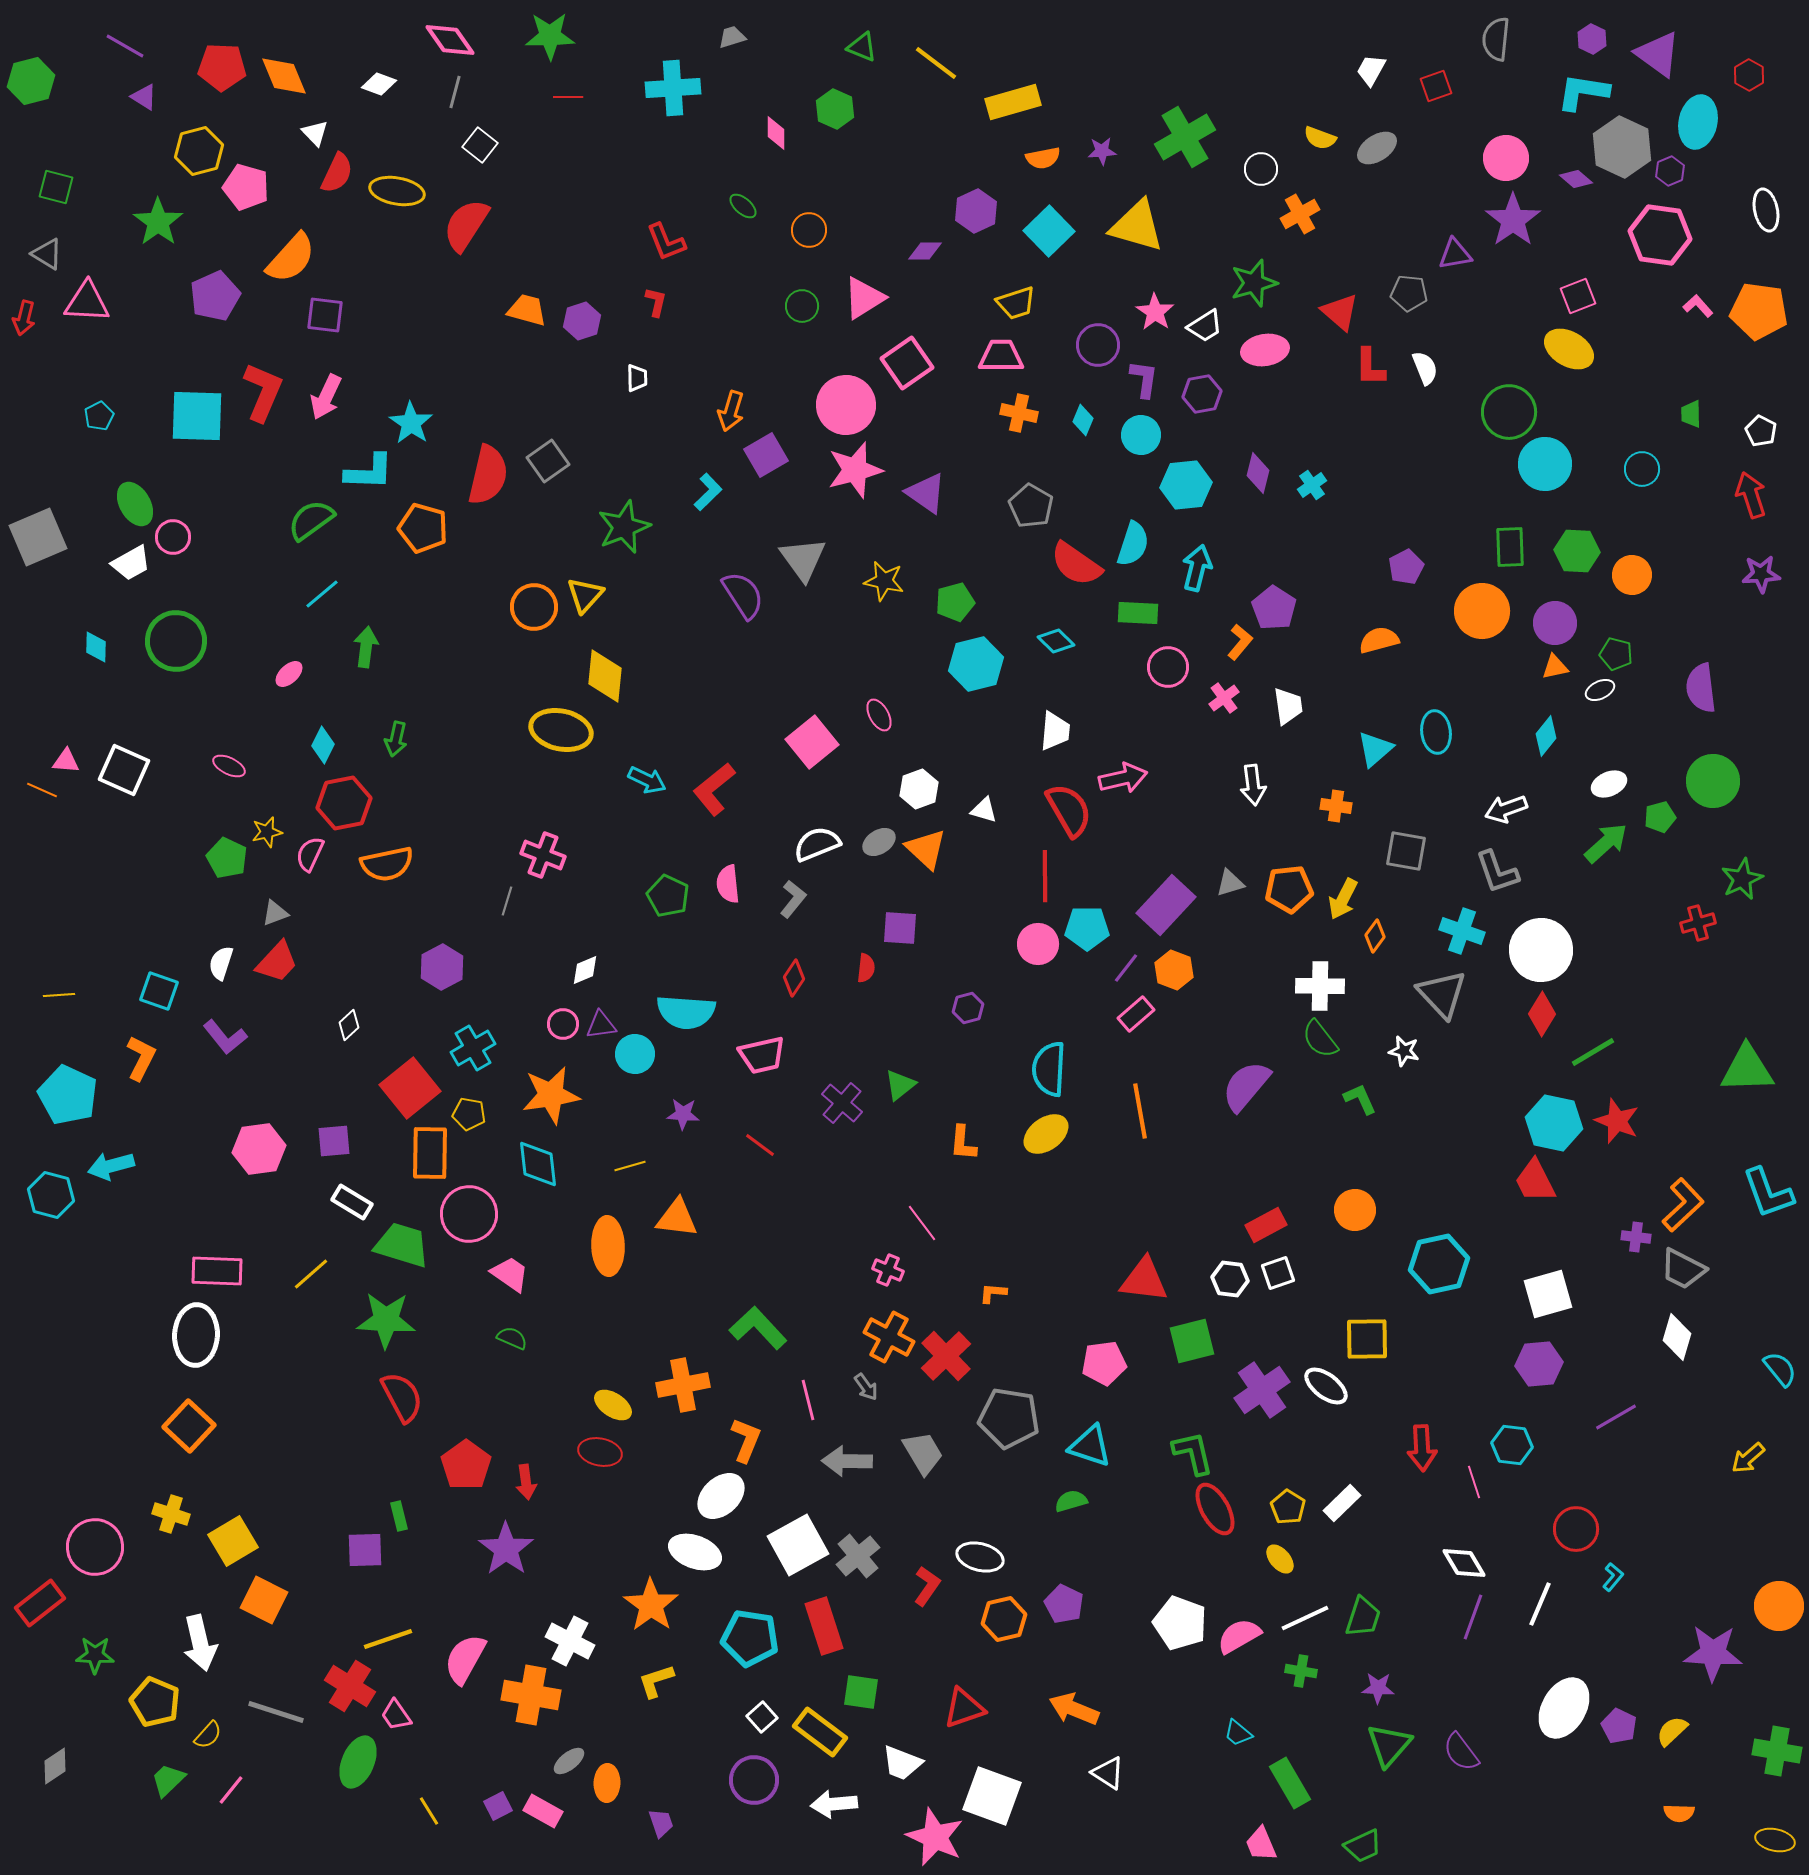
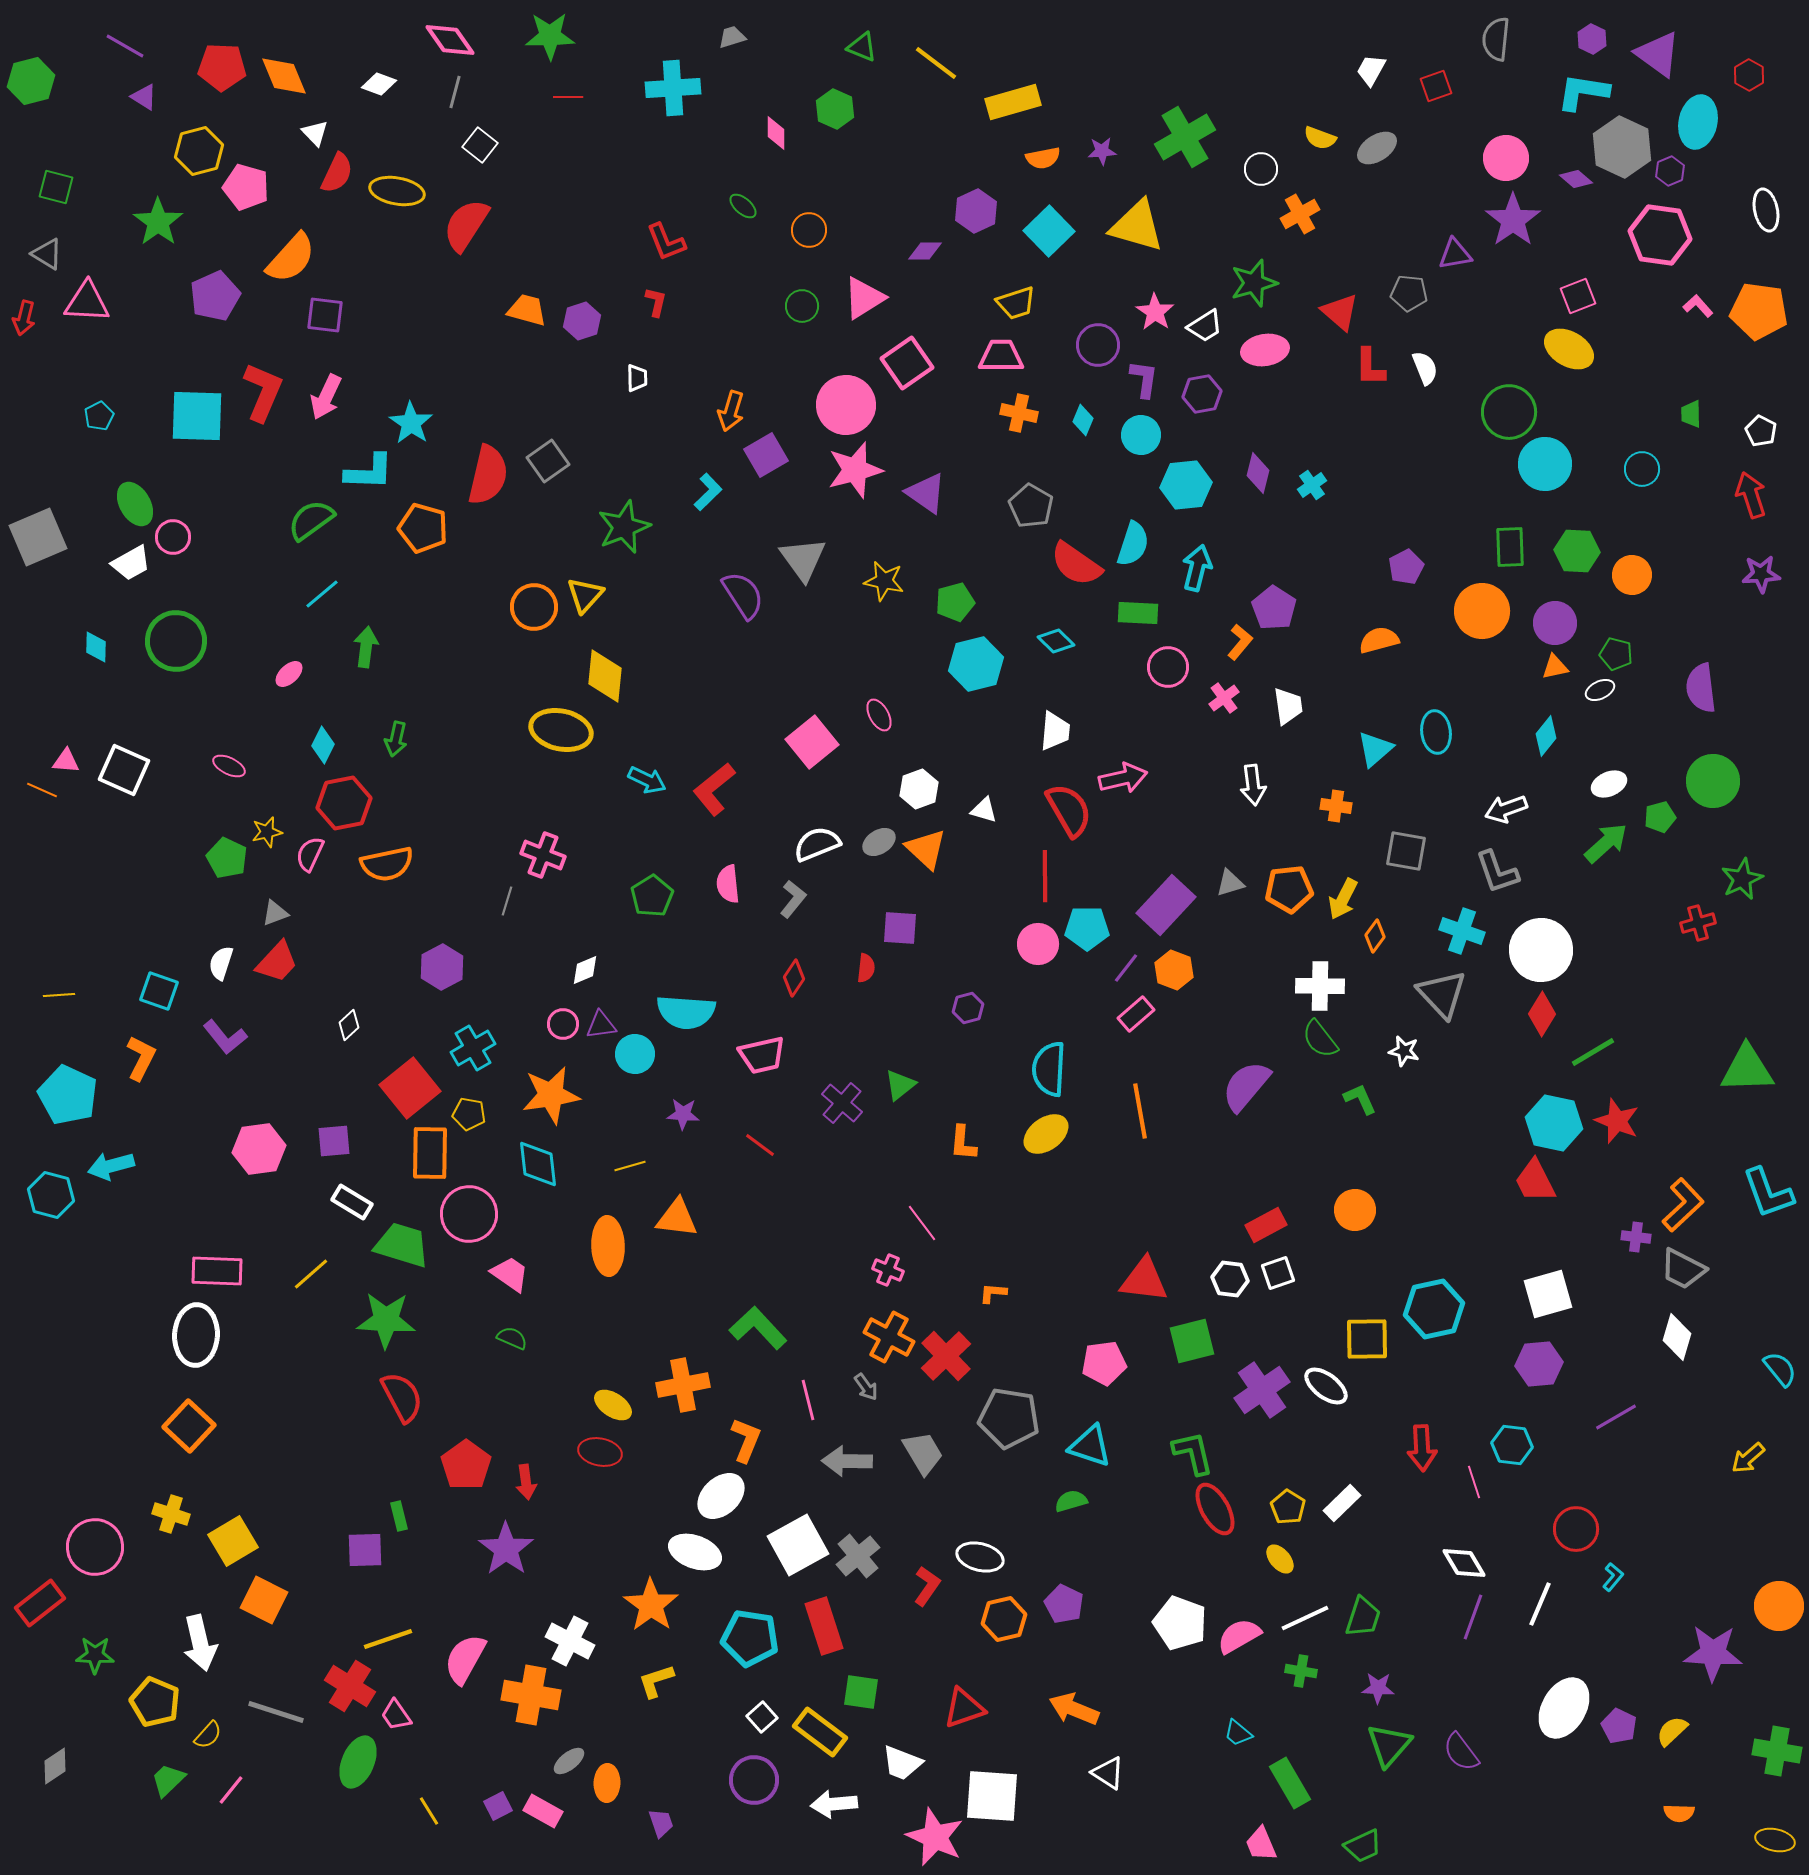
green pentagon at (668, 896): moved 16 px left; rotated 15 degrees clockwise
cyan hexagon at (1439, 1264): moved 5 px left, 45 px down
white square at (992, 1796): rotated 16 degrees counterclockwise
